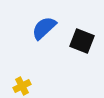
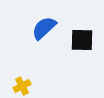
black square: moved 1 px up; rotated 20 degrees counterclockwise
